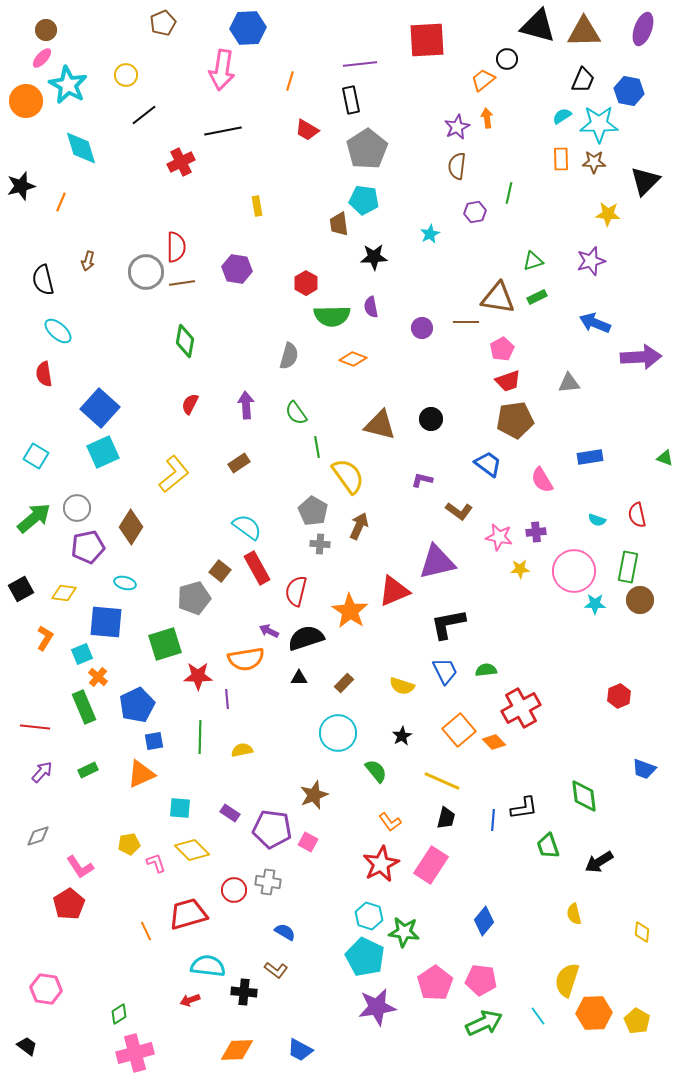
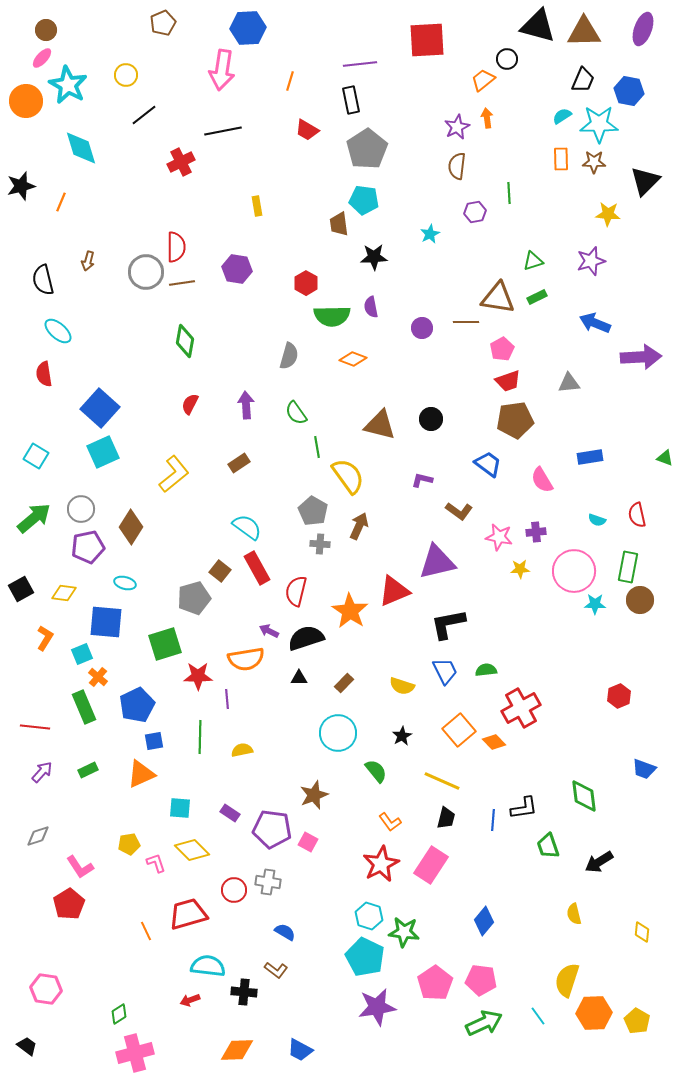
green line at (509, 193): rotated 15 degrees counterclockwise
gray circle at (77, 508): moved 4 px right, 1 px down
